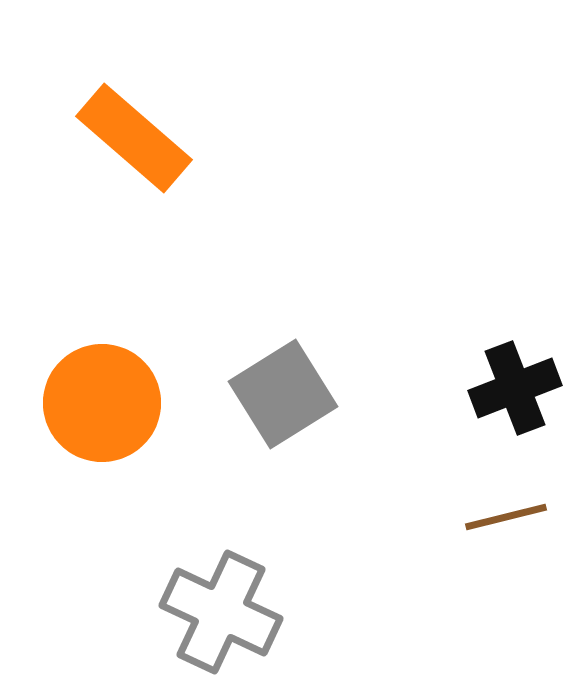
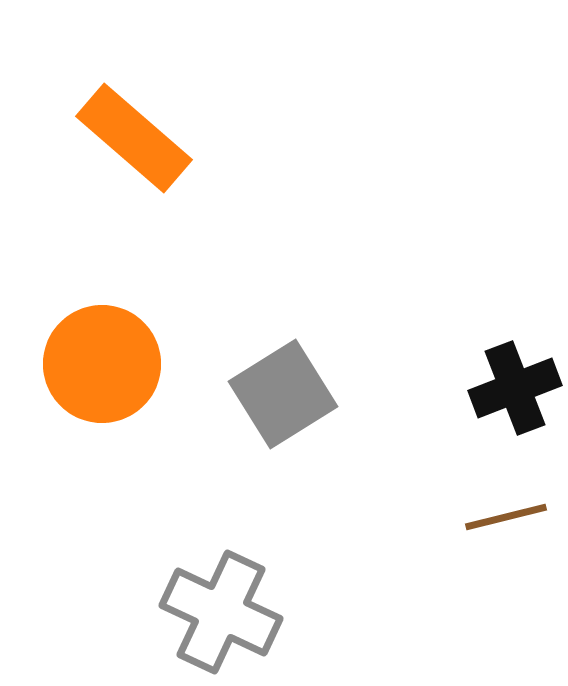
orange circle: moved 39 px up
